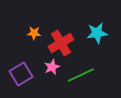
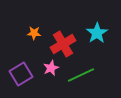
cyan star: rotated 25 degrees counterclockwise
red cross: moved 2 px right, 1 px down
pink star: moved 1 px left, 1 px down
